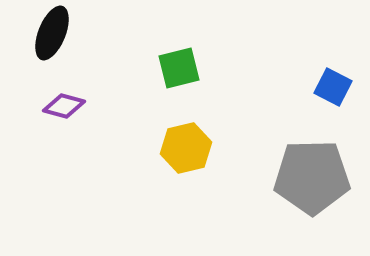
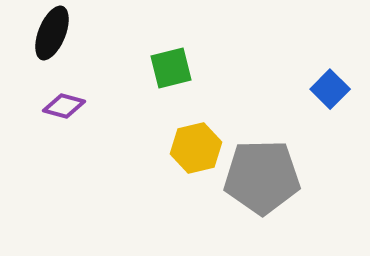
green square: moved 8 px left
blue square: moved 3 px left, 2 px down; rotated 18 degrees clockwise
yellow hexagon: moved 10 px right
gray pentagon: moved 50 px left
